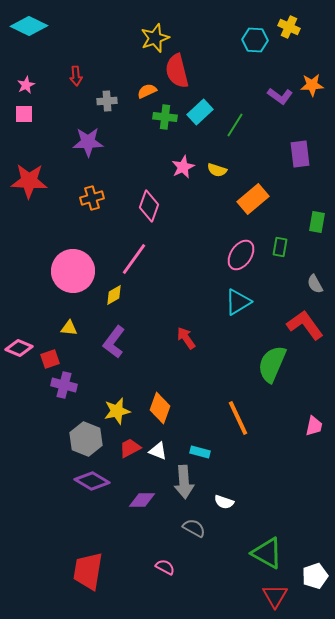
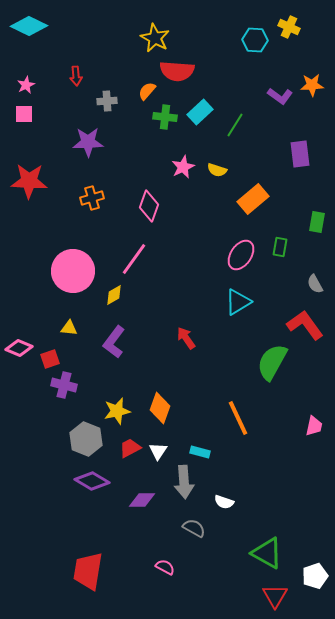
yellow star at (155, 38): rotated 24 degrees counterclockwise
red semicircle at (177, 71): rotated 72 degrees counterclockwise
orange semicircle at (147, 91): rotated 24 degrees counterclockwise
green semicircle at (272, 364): moved 2 px up; rotated 6 degrees clockwise
white triangle at (158, 451): rotated 42 degrees clockwise
